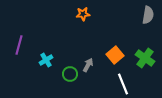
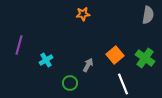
green circle: moved 9 px down
